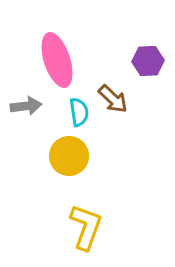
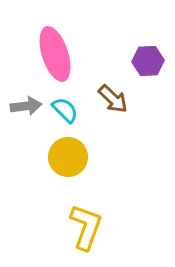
pink ellipse: moved 2 px left, 6 px up
cyan semicircle: moved 14 px left, 2 px up; rotated 36 degrees counterclockwise
yellow circle: moved 1 px left, 1 px down
